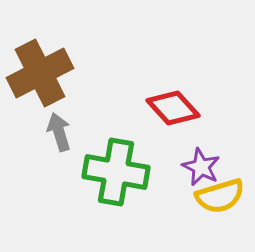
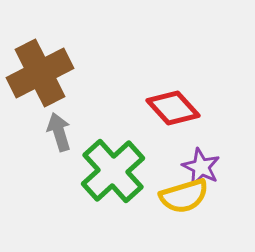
green cross: moved 3 px left, 1 px up; rotated 38 degrees clockwise
yellow semicircle: moved 36 px left
